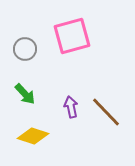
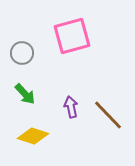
gray circle: moved 3 px left, 4 px down
brown line: moved 2 px right, 3 px down
